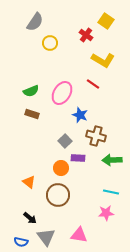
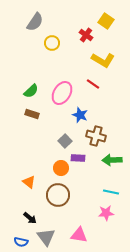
yellow circle: moved 2 px right
green semicircle: rotated 21 degrees counterclockwise
